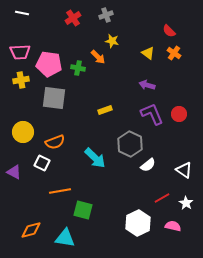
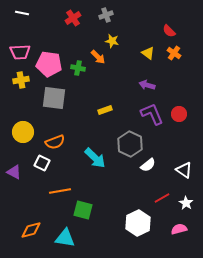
pink semicircle: moved 6 px right, 3 px down; rotated 28 degrees counterclockwise
